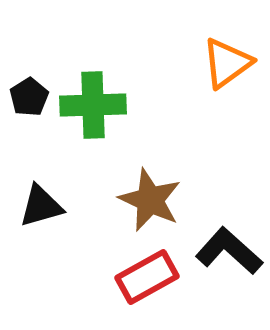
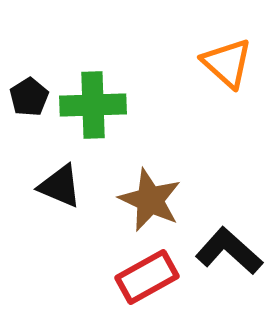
orange triangle: rotated 42 degrees counterclockwise
black triangle: moved 19 px right, 20 px up; rotated 39 degrees clockwise
